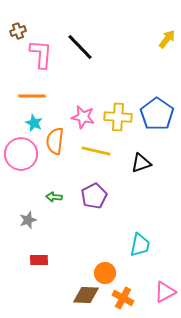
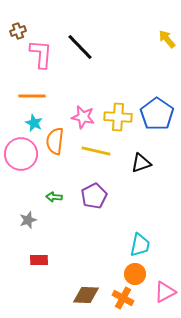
yellow arrow: rotated 78 degrees counterclockwise
orange circle: moved 30 px right, 1 px down
